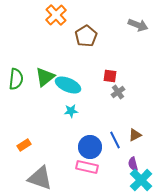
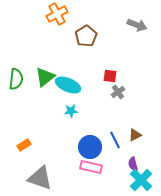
orange cross: moved 1 px right, 1 px up; rotated 15 degrees clockwise
gray arrow: moved 1 px left
pink rectangle: moved 4 px right
